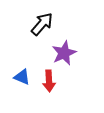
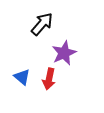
blue triangle: rotated 18 degrees clockwise
red arrow: moved 2 px up; rotated 15 degrees clockwise
